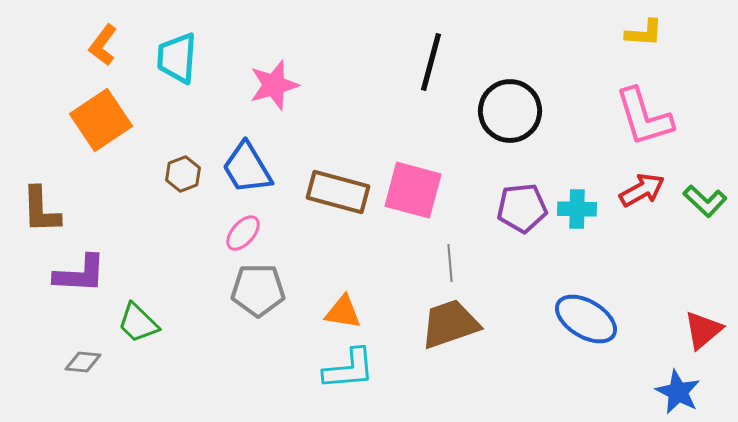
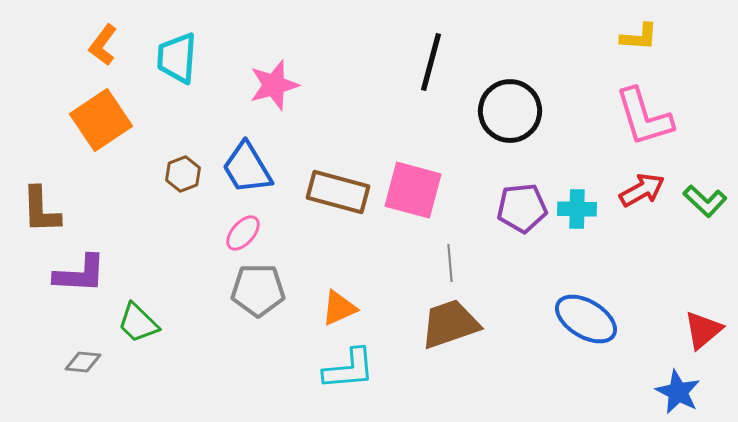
yellow L-shape: moved 5 px left, 4 px down
orange triangle: moved 4 px left, 4 px up; rotated 33 degrees counterclockwise
